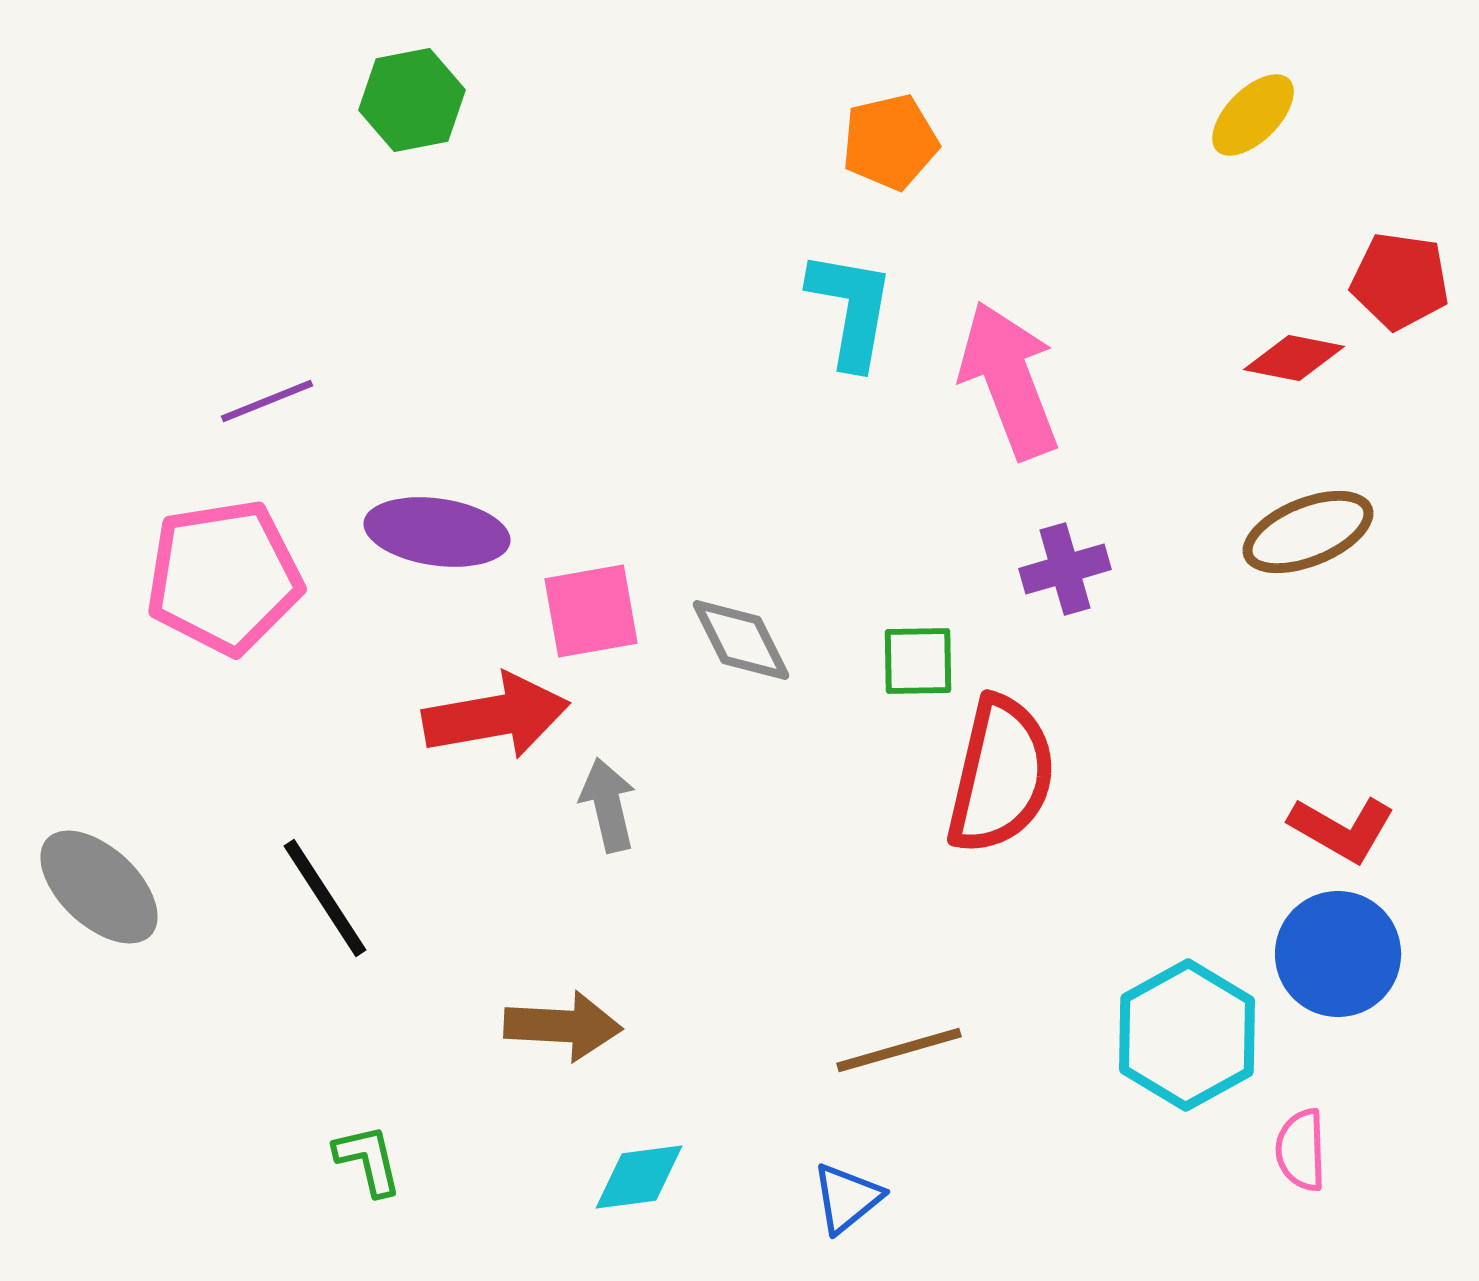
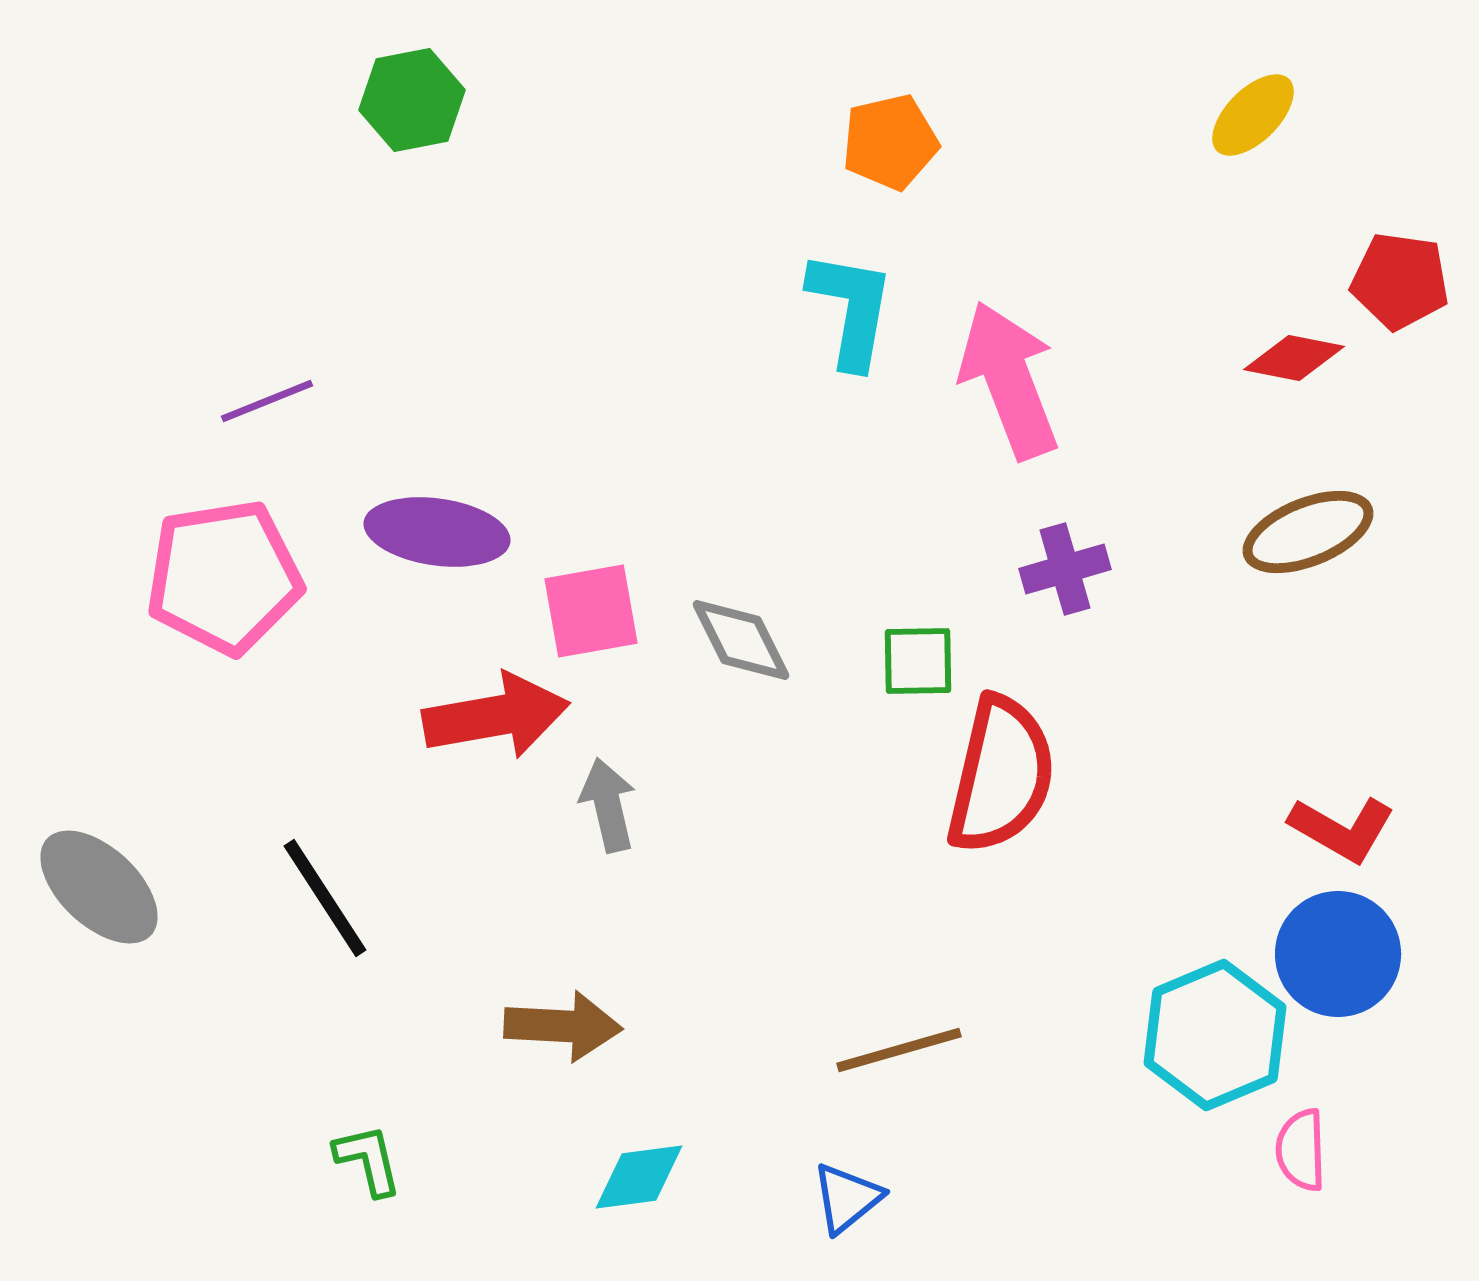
cyan hexagon: moved 28 px right; rotated 6 degrees clockwise
